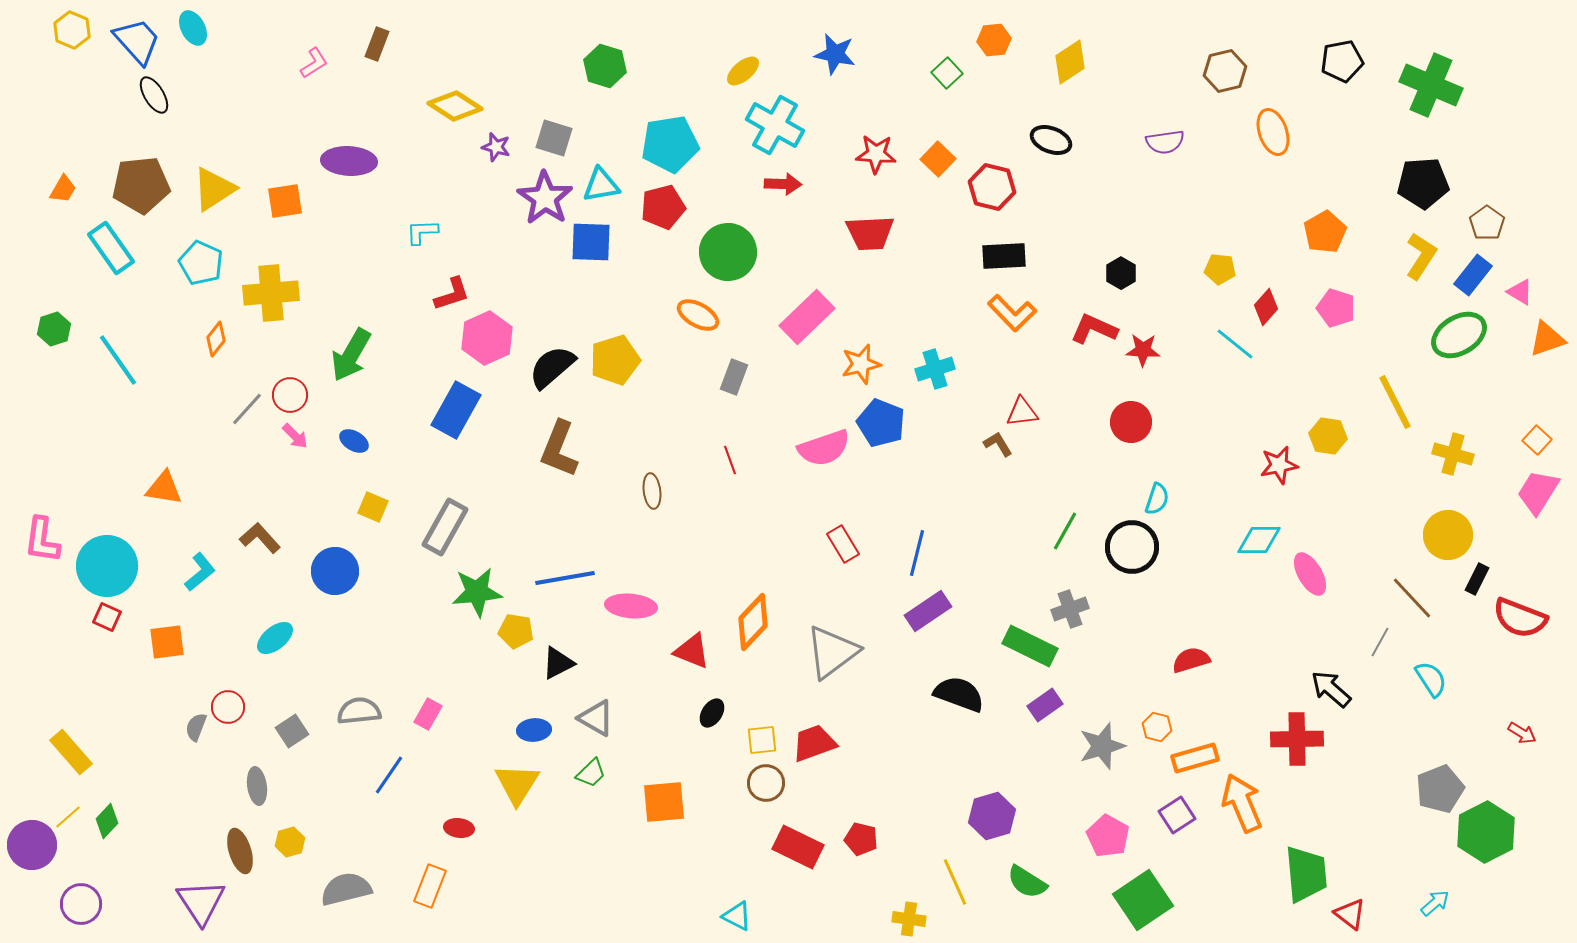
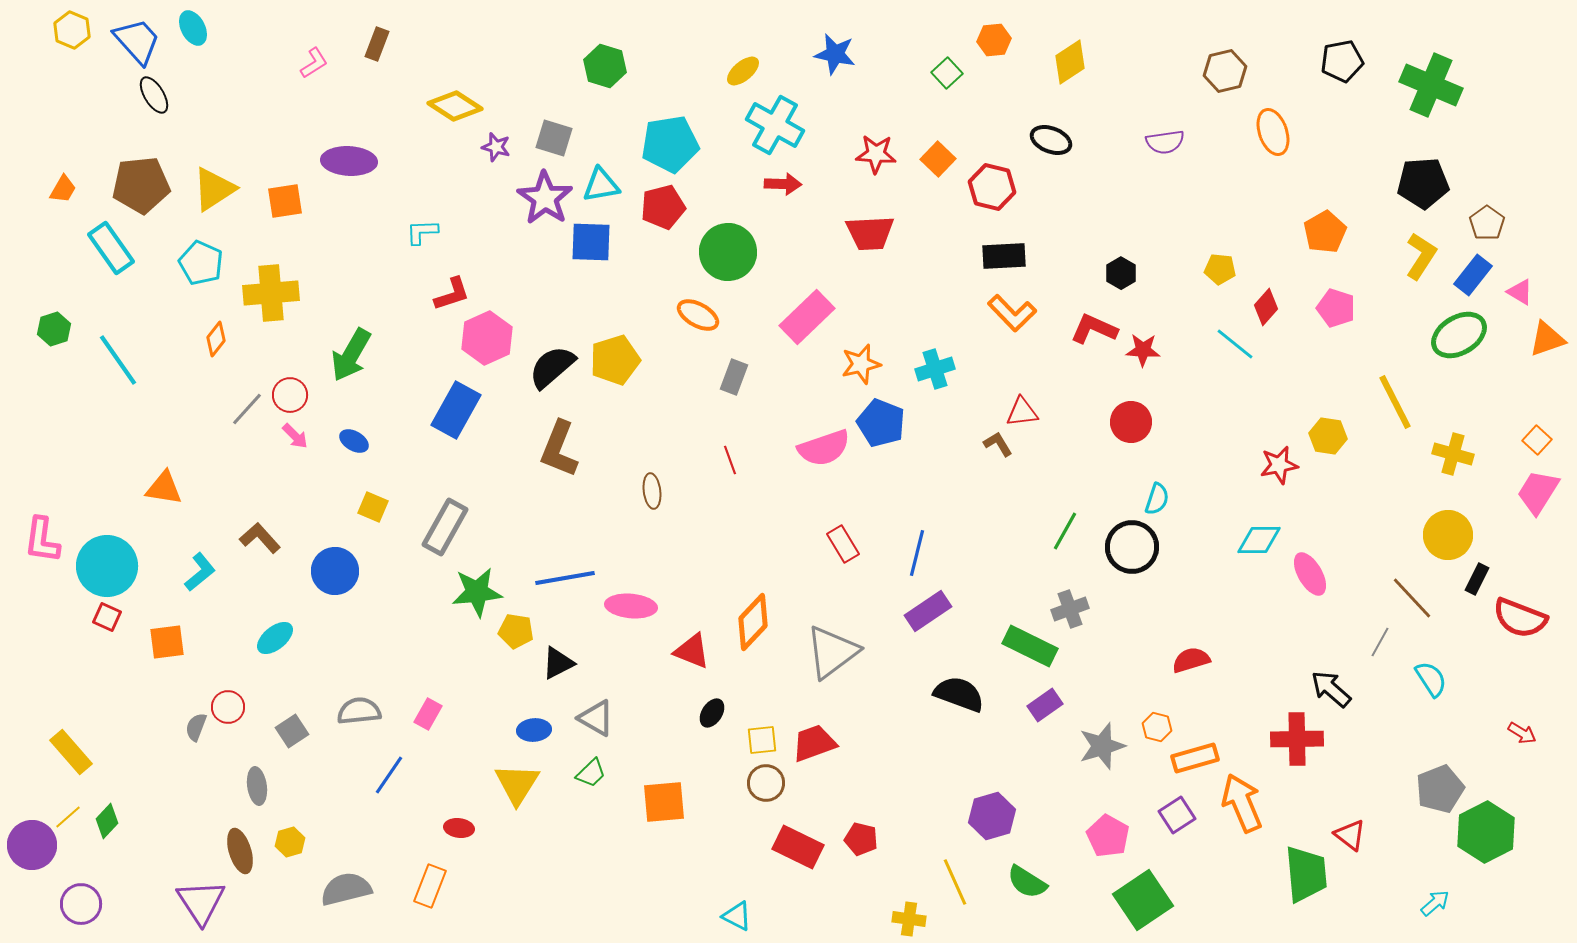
red triangle at (1350, 914): moved 79 px up
